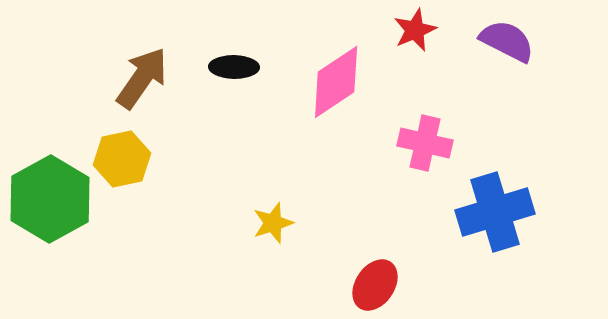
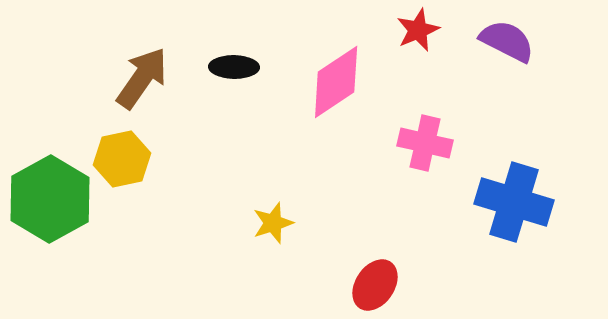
red star: moved 3 px right
blue cross: moved 19 px right, 10 px up; rotated 34 degrees clockwise
